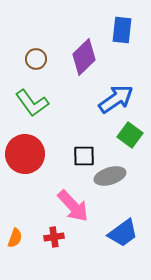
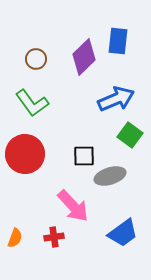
blue rectangle: moved 4 px left, 11 px down
blue arrow: rotated 12 degrees clockwise
